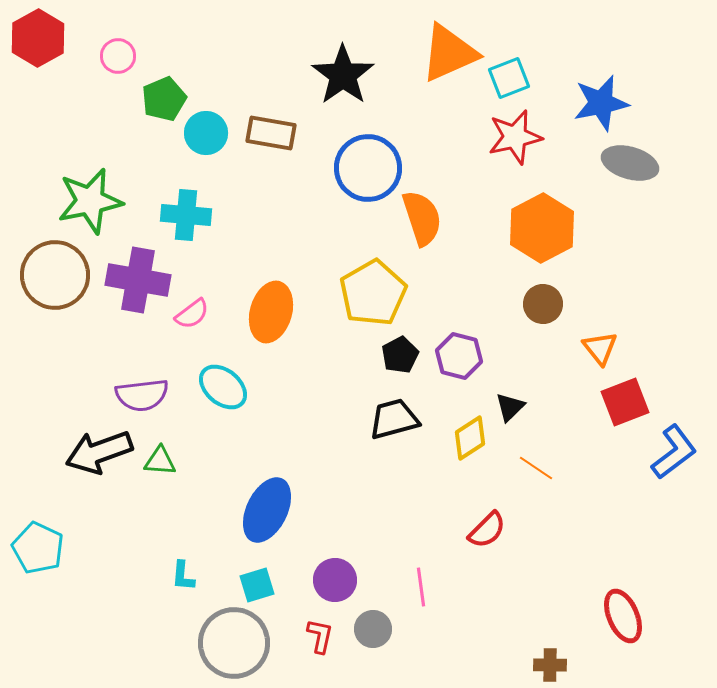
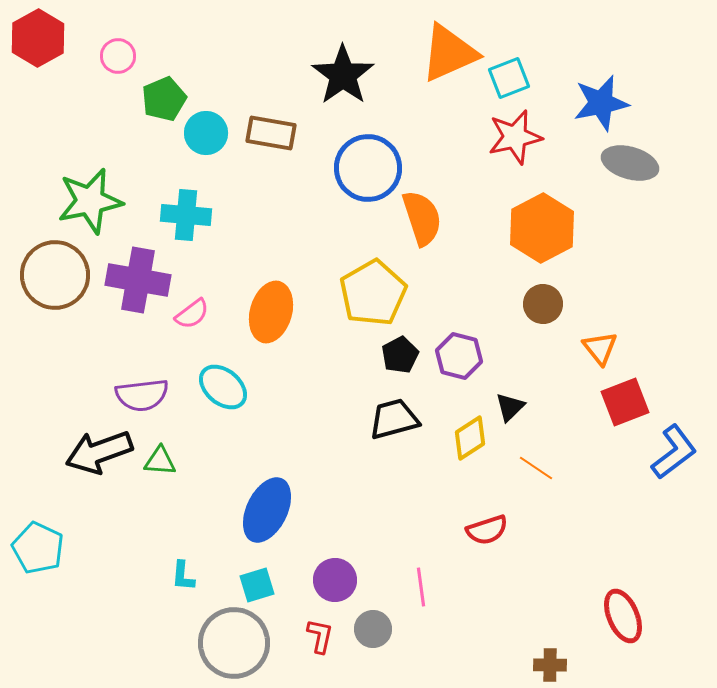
red semicircle at (487, 530): rotated 27 degrees clockwise
